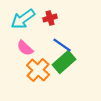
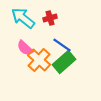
cyan arrow: moved 1 px up; rotated 75 degrees clockwise
orange cross: moved 1 px right, 10 px up
